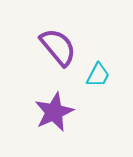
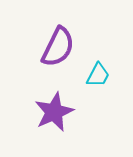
purple semicircle: rotated 66 degrees clockwise
